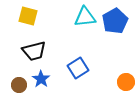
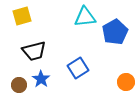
yellow square: moved 6 px left; rotated 30 degrees counterclockwise
blue pentagon: moved 11 px down
